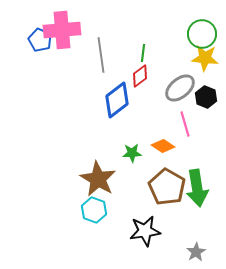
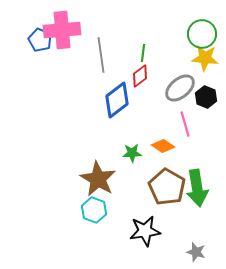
gray star: rotated 24 degrees counterclockwise
